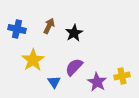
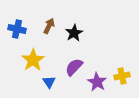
blue triangle: moved 5 px left
